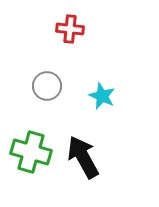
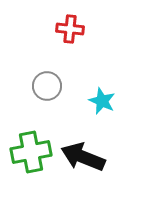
cyan star: moved 5 px down
green cross: rotated 27 degrees counterclockwise
black arrow: rotated 39 degrees counterclockwise
